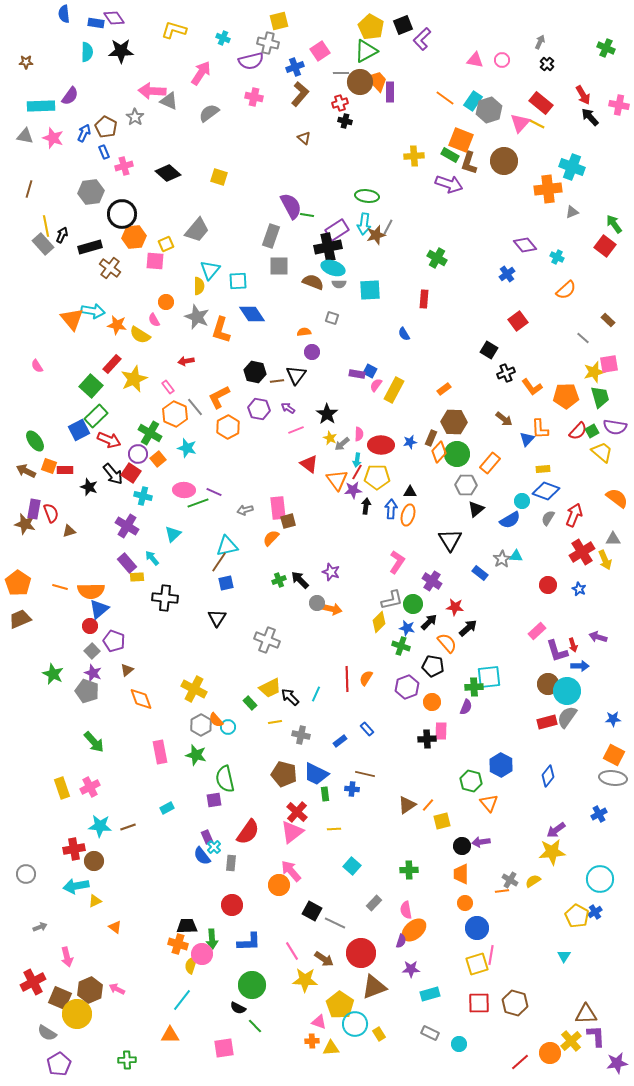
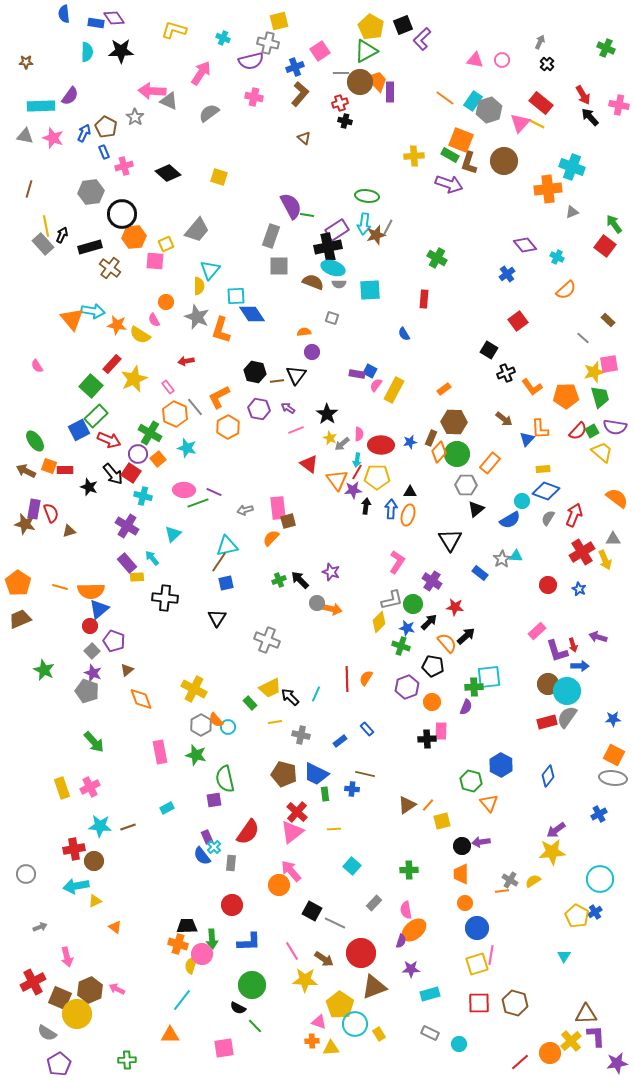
cyan square at (238, 281): moved 2 px left, 15 px down
black arrow at (468, 628): moved 2 px left, 8 px down
green star at (53, 674): moved 9 px left, 4 px up
